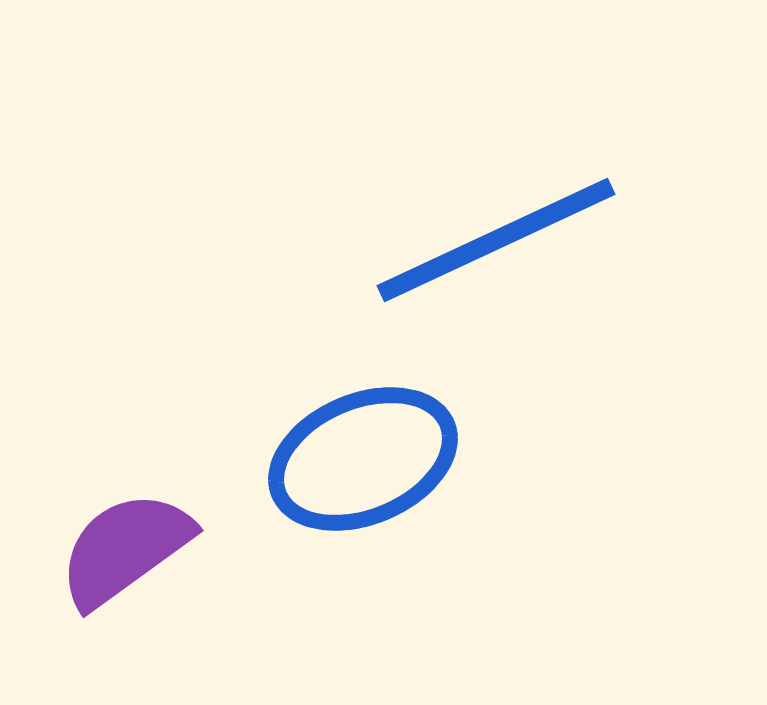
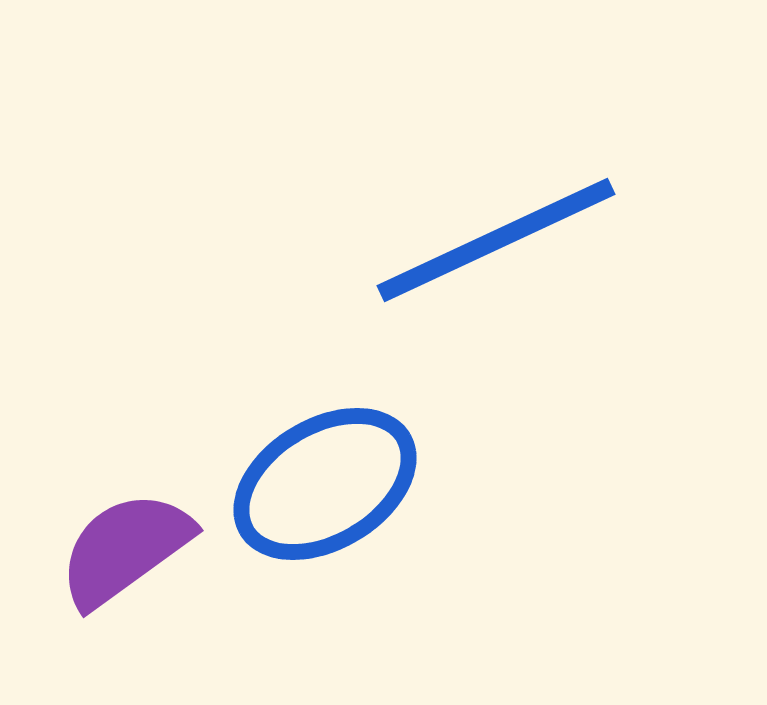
blue ellipse: moved 38 px left, 25 px down; rotated 8 degrees counterclockwise
